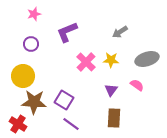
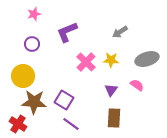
purple circle: moved 1 px right
